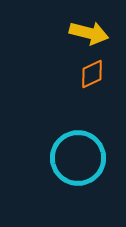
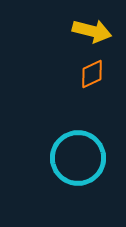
yellow arrow: moved 3 px right, 2 px up
